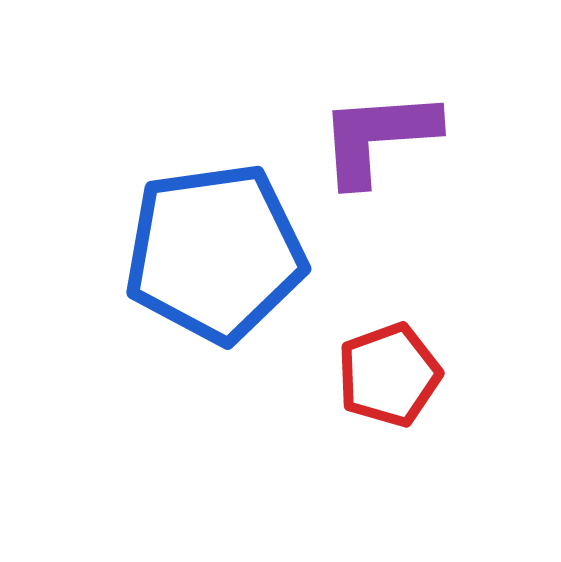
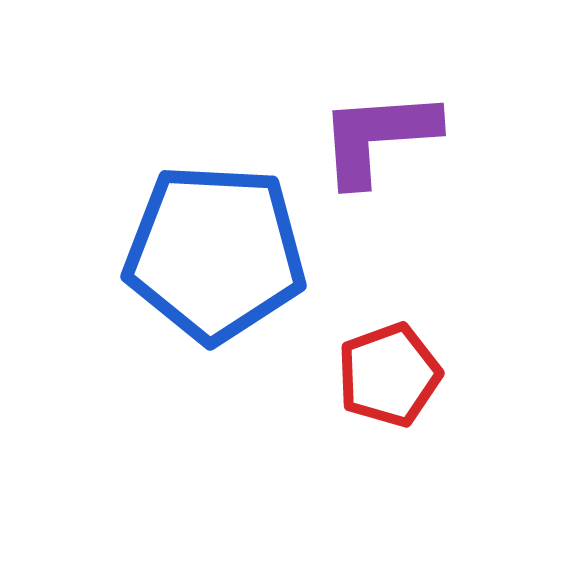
blue pentagon: rotated 11 degrees clockwise
